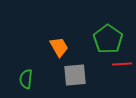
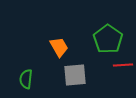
red line: moved 1 px right, 1 px down
